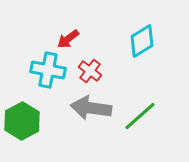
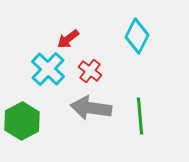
cyan diamond: moved 5 px left, 5 px up; rotated 32 degrees counterclockwise
cyan cross: moved 1 px up; rotated 32 degrees clockwise
green line: rotated 54 degrees counterclockwise
